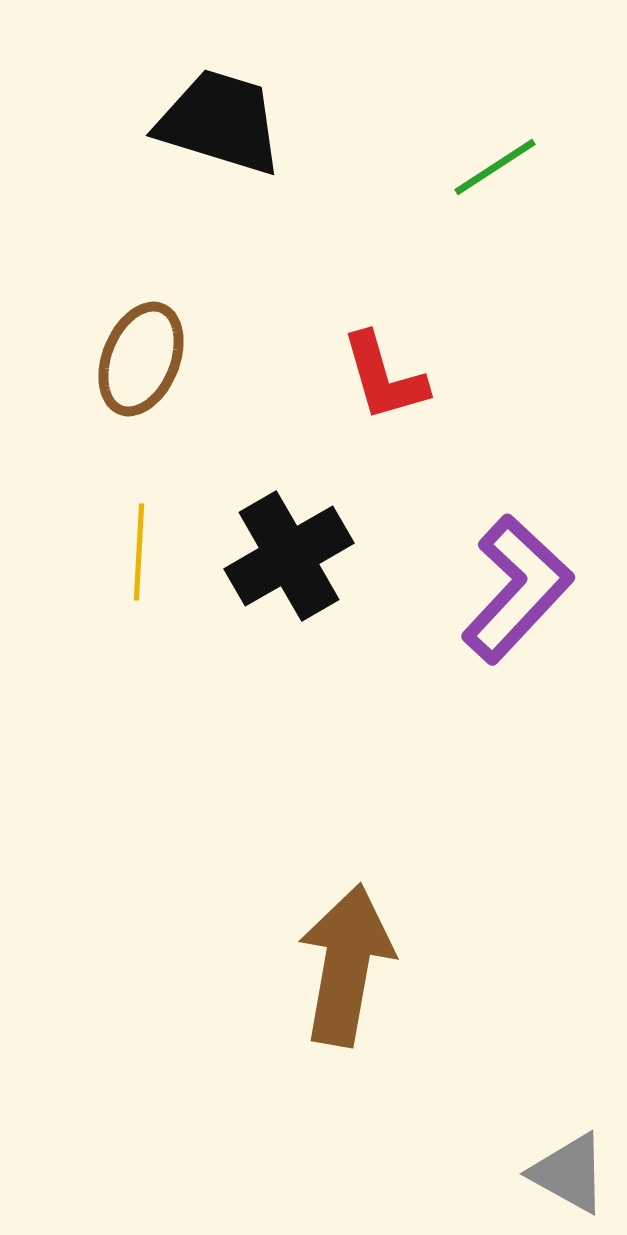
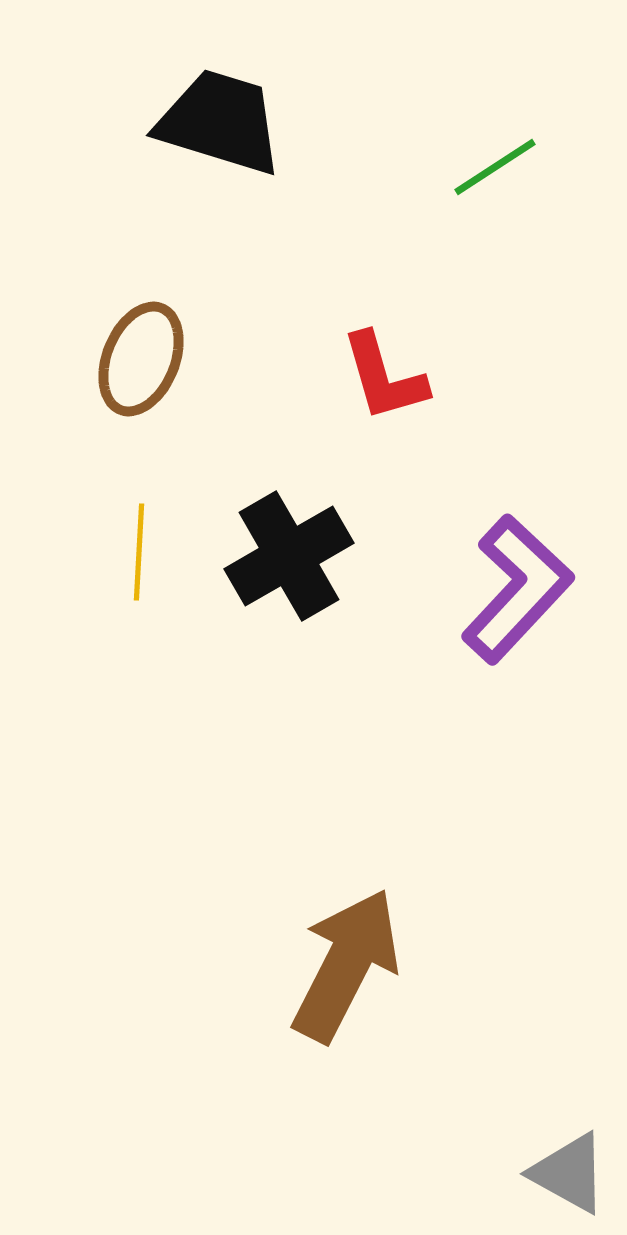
brown arrow: rotated 17 degrees clockwise
